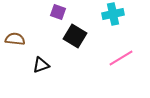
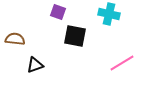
cyan cross: moved 4 px left; rotated 25 degrees clockwise
black square: rotated 20 degrees counterclockwise
pink line: moved 1 px right, 5 px down
black triangle: moved 6 px left
